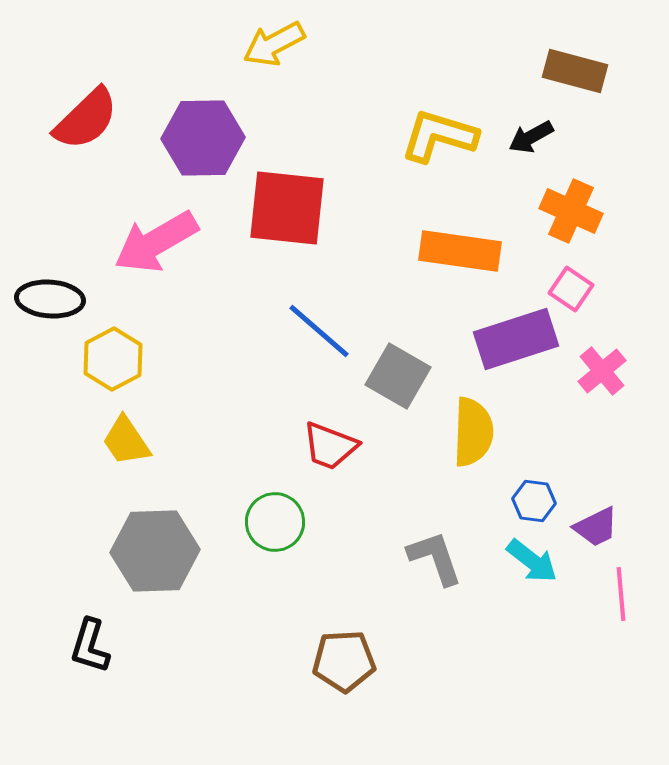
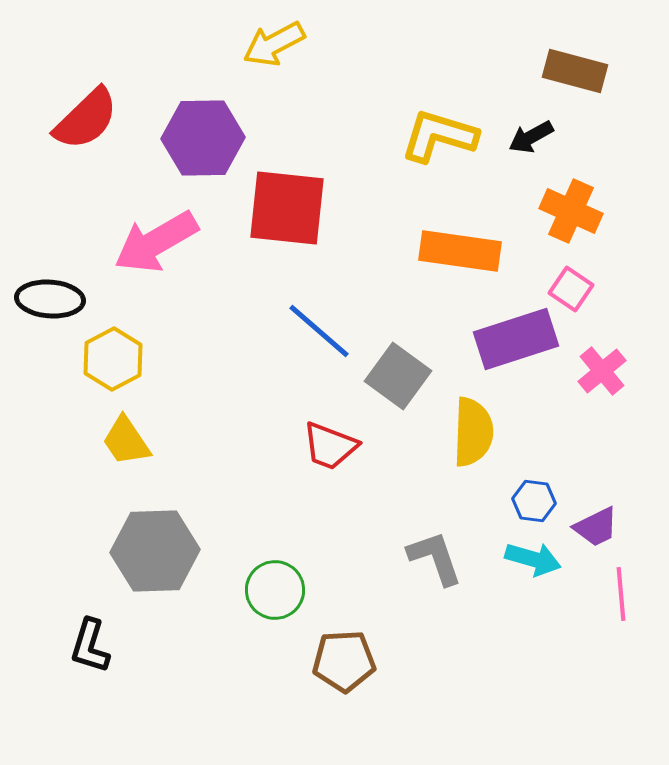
gray square: rotated 6 degrees clockwise
green circle: moved 68 px down
cyan arrow: moved 1 px right, 2 px up; rotated 22 degrees counterclockwise
